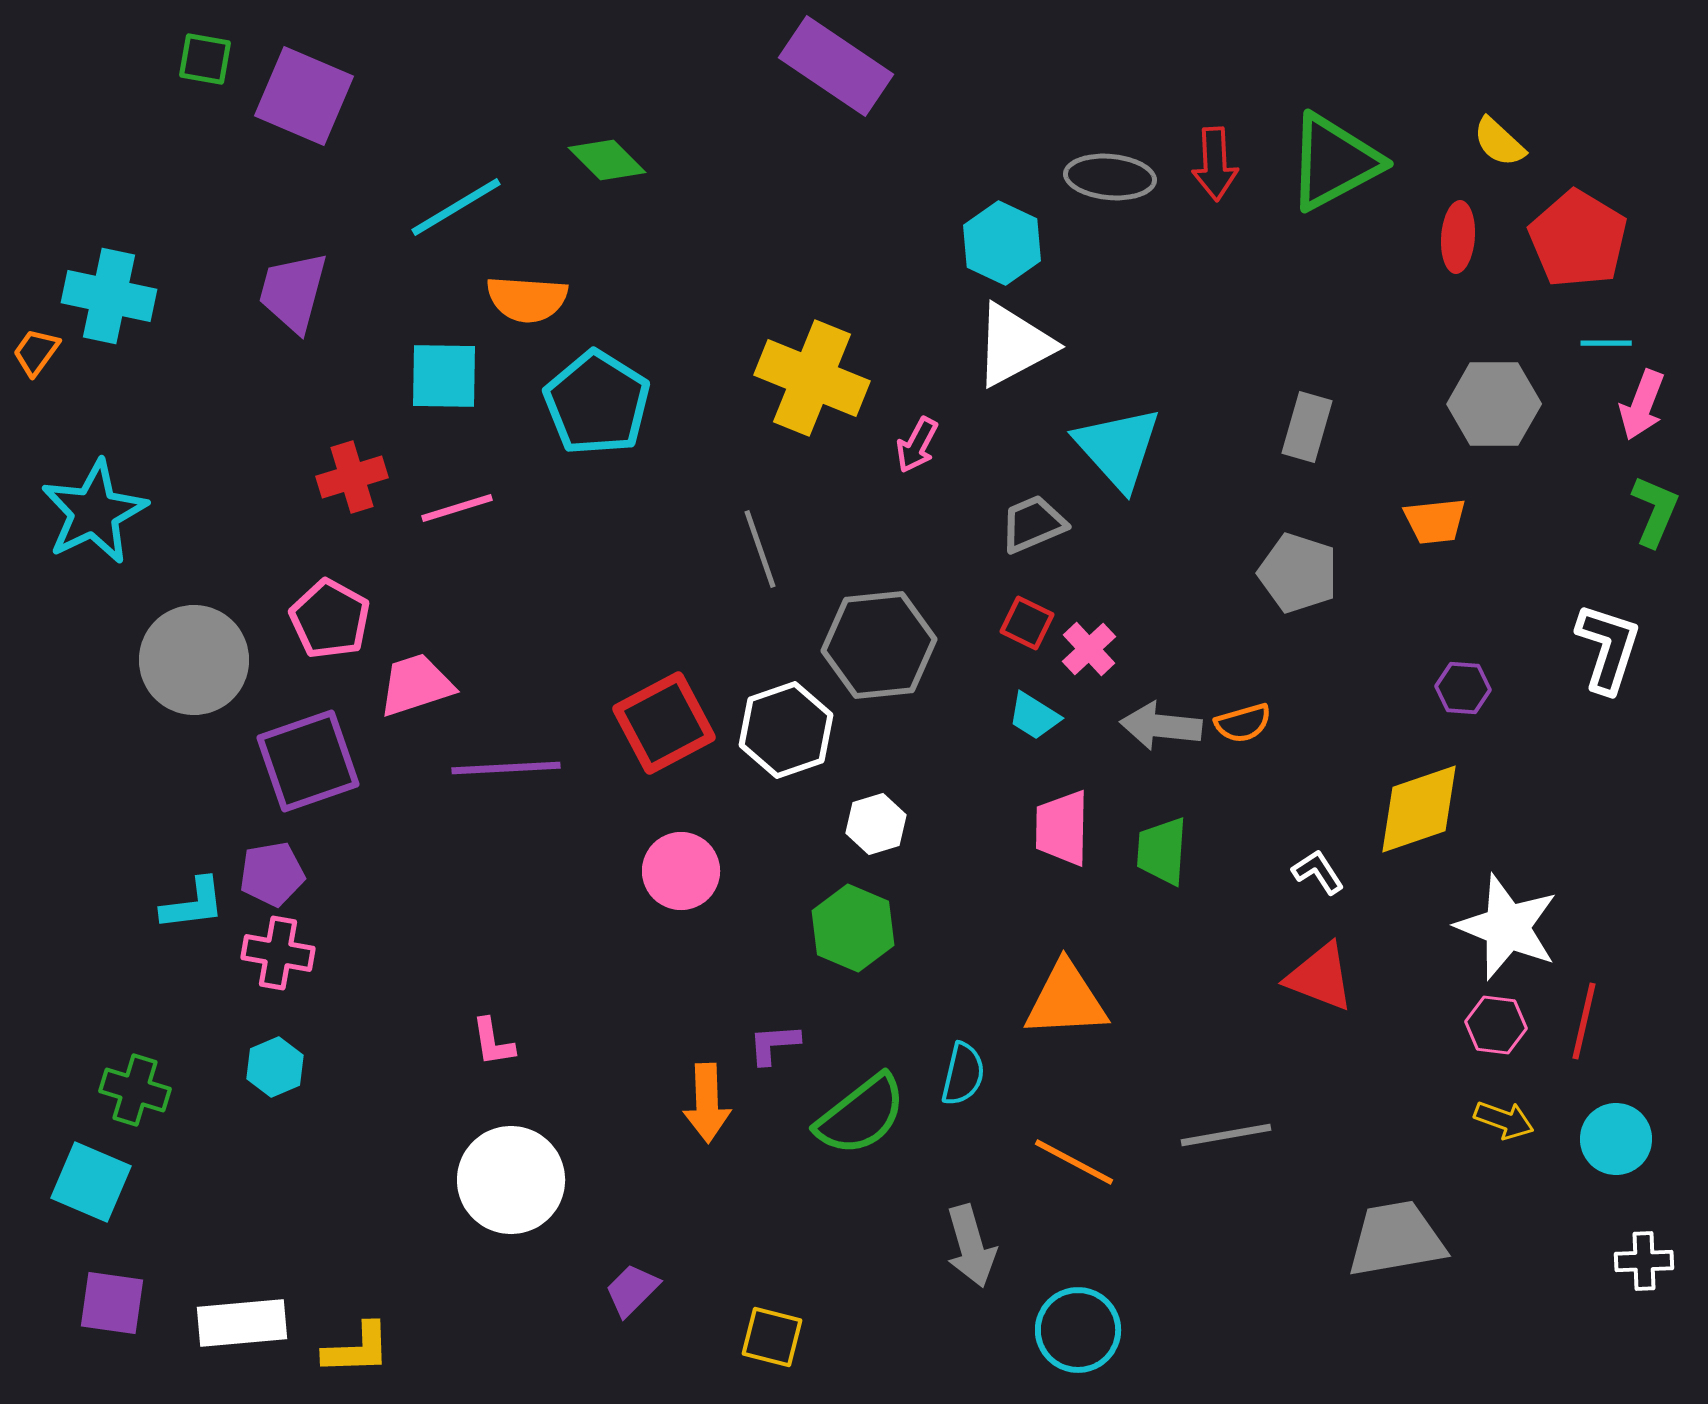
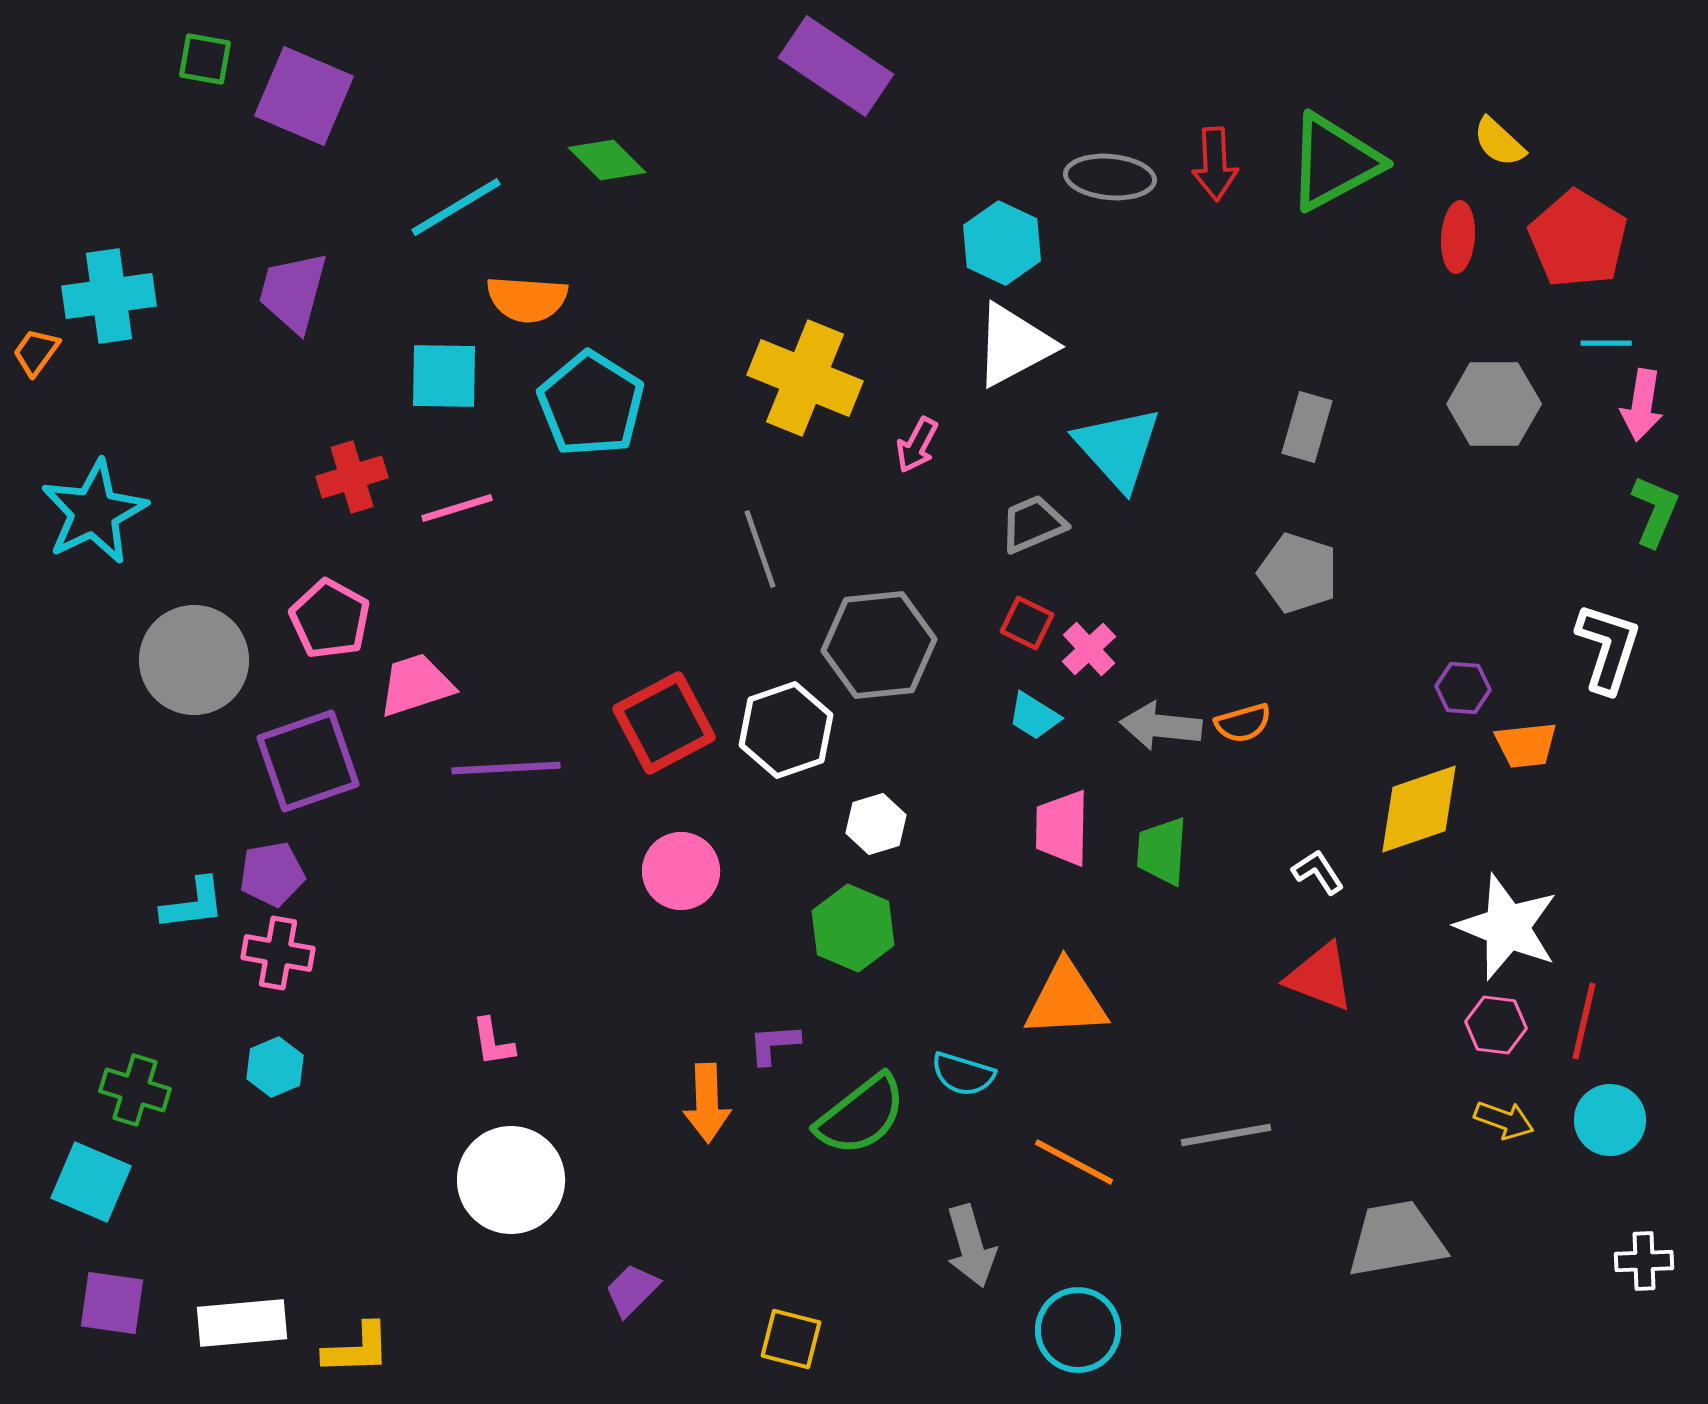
cyan cross at (109, 296): rotated 20 degrees counterclockwise
yellow cross at (812, 378): moved 7 px left
cyan pentagon at (597, 403): moved 6 px left, 1 px down
pink arrow at (1642, 405): rotated 12 degrees counterclockwise
orange trapezoid at (1435, 521): moved 91 px right, 224 px down
cyan semicircle at (963, 1074): rotated 94 degrees clockwise
cyan circle at (1616, 1139): moved 6 px left, 19 px up
yellow square at (772, 1337): moved 19 px right, 2 px down
